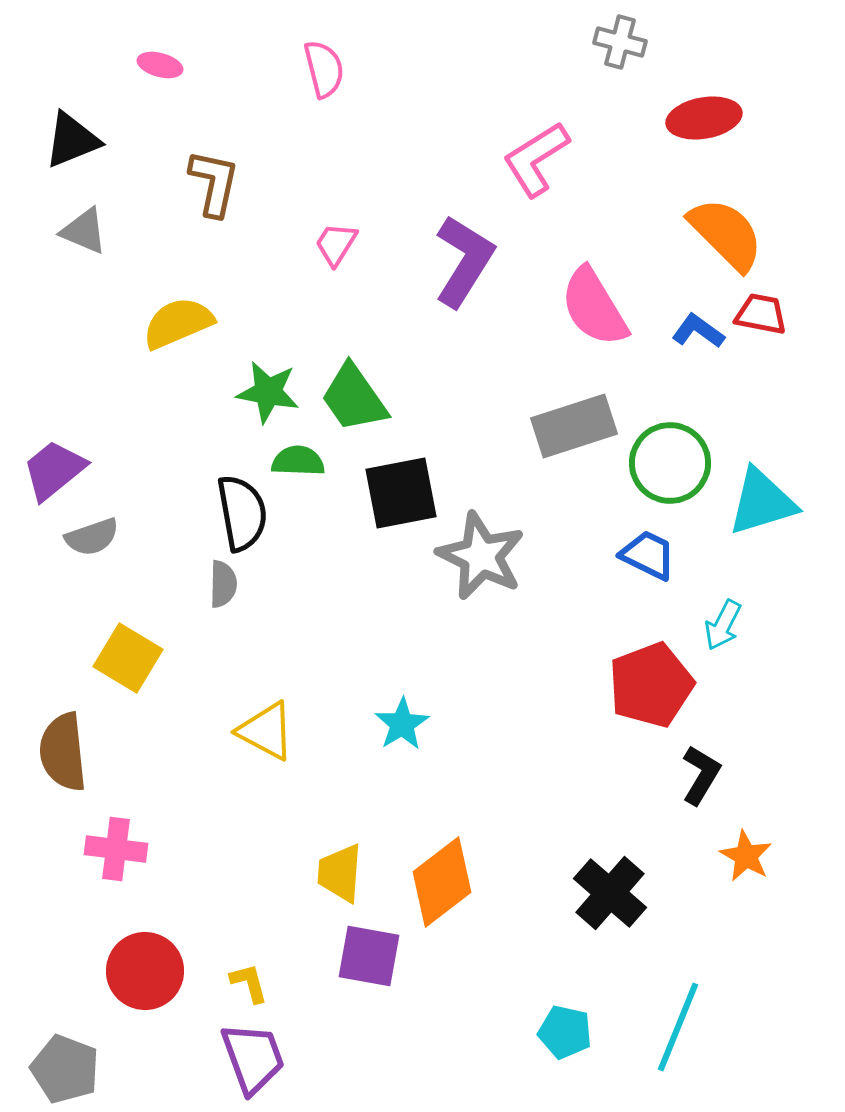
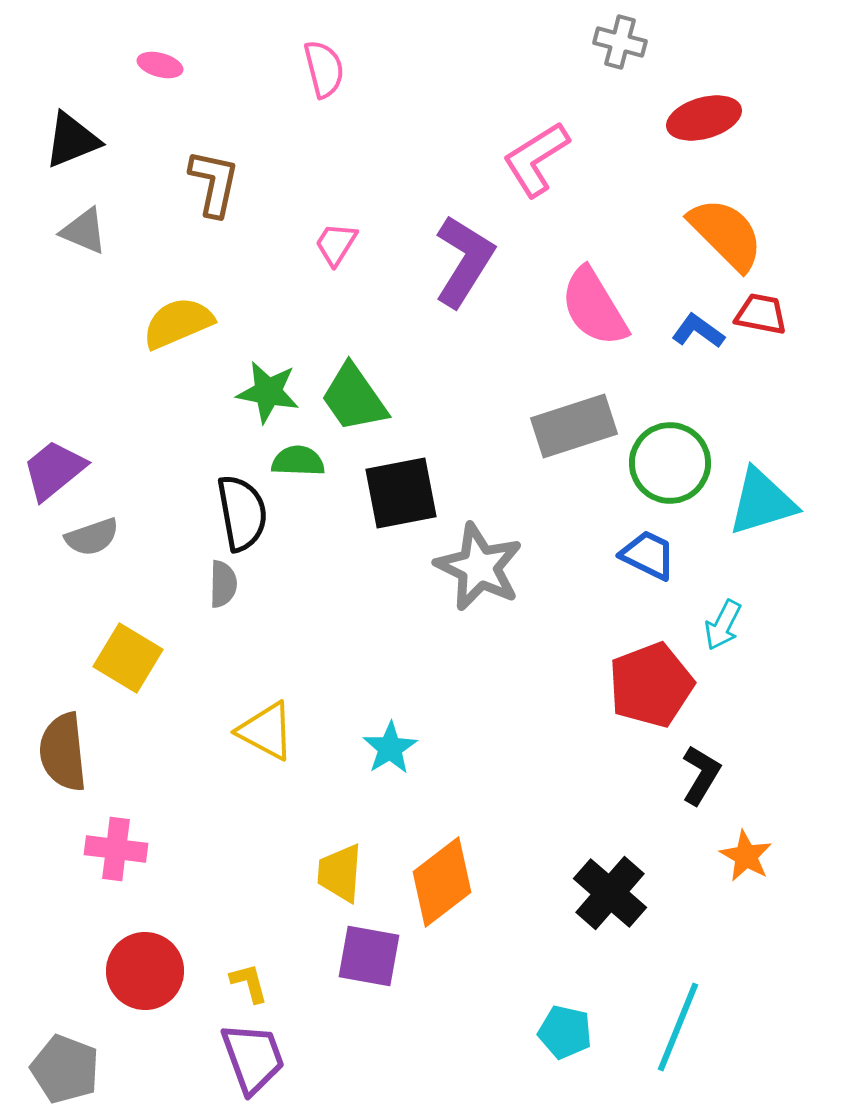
red ellipse at (704, 118): rotated 6 degrees counterclockwise
gray star at (481, 556): moved 2 px left, 11 px down
cyan star at (402, 724): moved 12 px left, 24 px down
